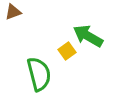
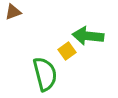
green arrow: rotated 24 degrees counterclockwise
green semicircle: moved 6 px right
